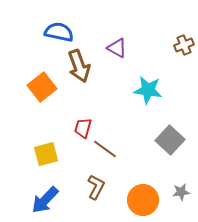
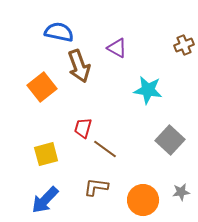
brown L-shape: rotated 110 degrees counterclockwise
